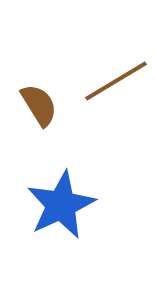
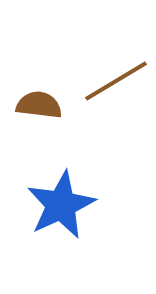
brown semicircle: rotated 51 degrees counterclockwise
